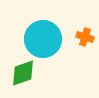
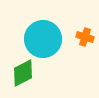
green diamond: rotated 8 degrees counterclockwise
